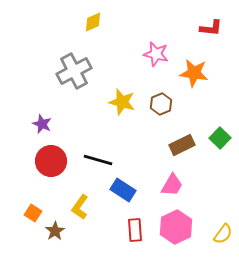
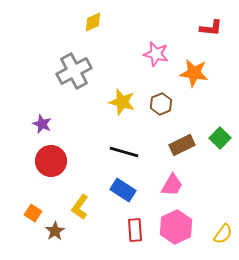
black line: moved 26 px right, 8 px up
